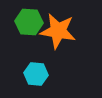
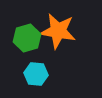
green hexagon: moved 2 px left, 16 px down; rotated 20 degrees counterclockwise
